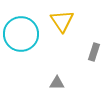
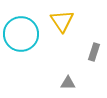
gray triangle: moved 11 px right
